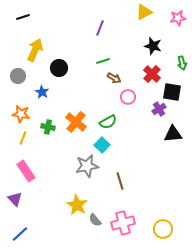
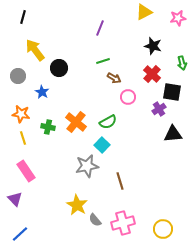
black line: rotated 56 degrees counterclockwise
yellow arrow: rotated 60 degrees counterclockwise
yellow line: rotated 40 degrees counterclockwise
